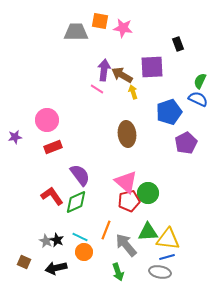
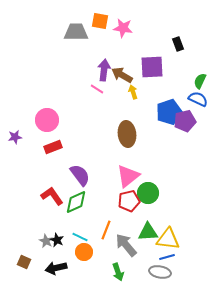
purple pentagon: moved 1 px left, 22 px up; rotated 15 degrees clockwise
pink triangle: moved 2 px right, 6 px up; rotated 40 degrees clockwise
